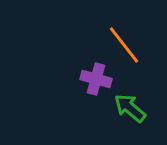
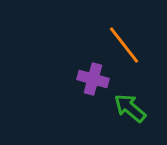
purple cross: moved 3 px left
